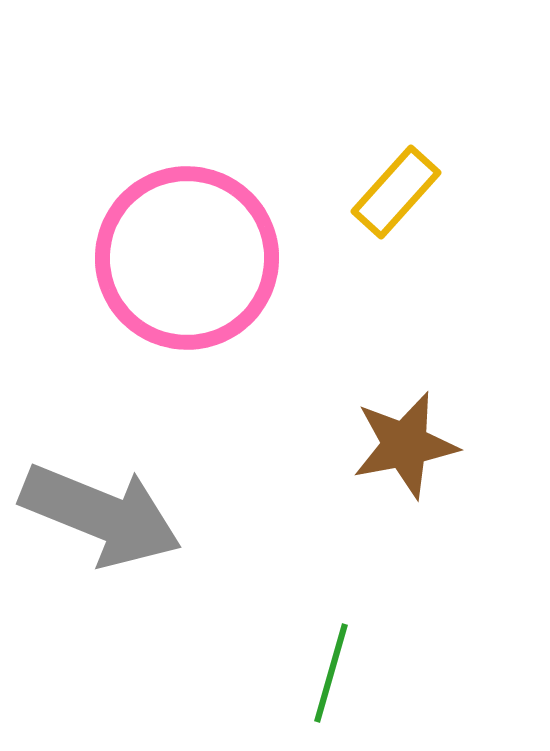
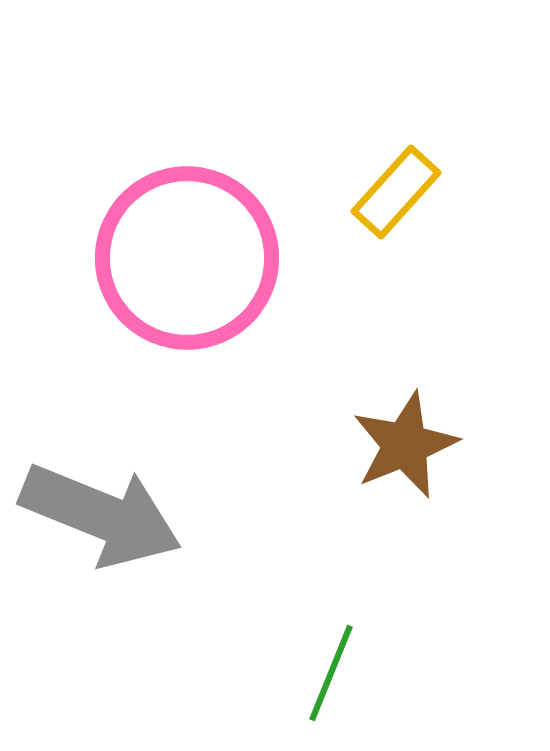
brown star: rotated 11 degrees counterclockwise
green line: rotated 6 degrees clockwise
